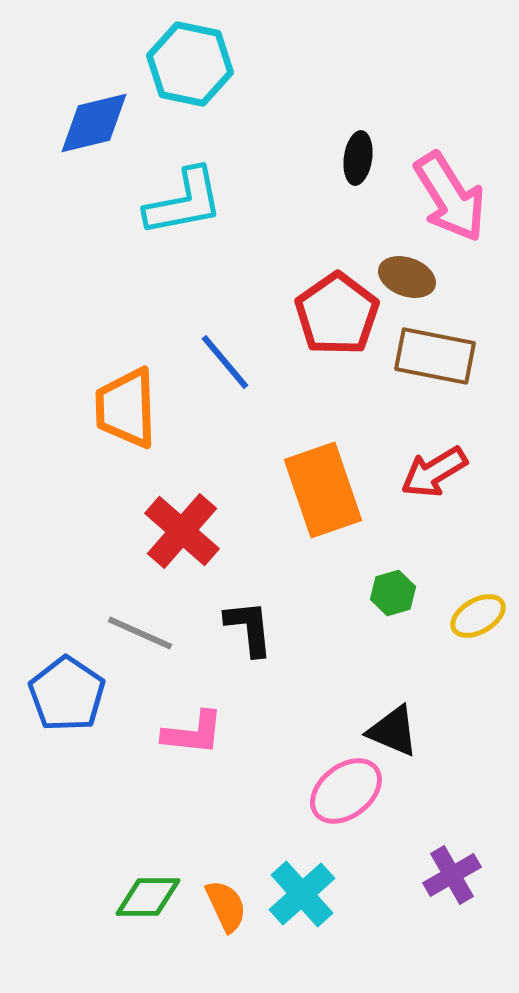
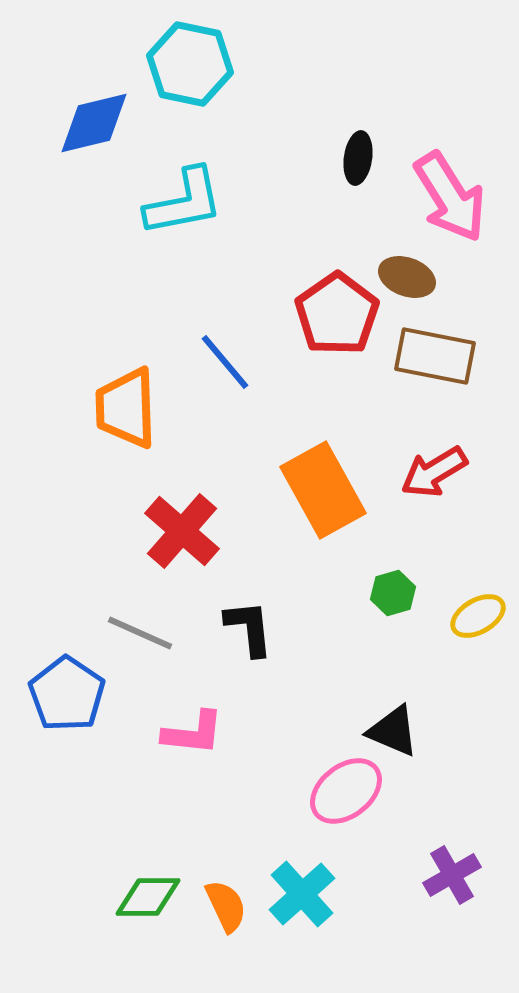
orange rectangle: rotated 10 degrees counterclockwise
